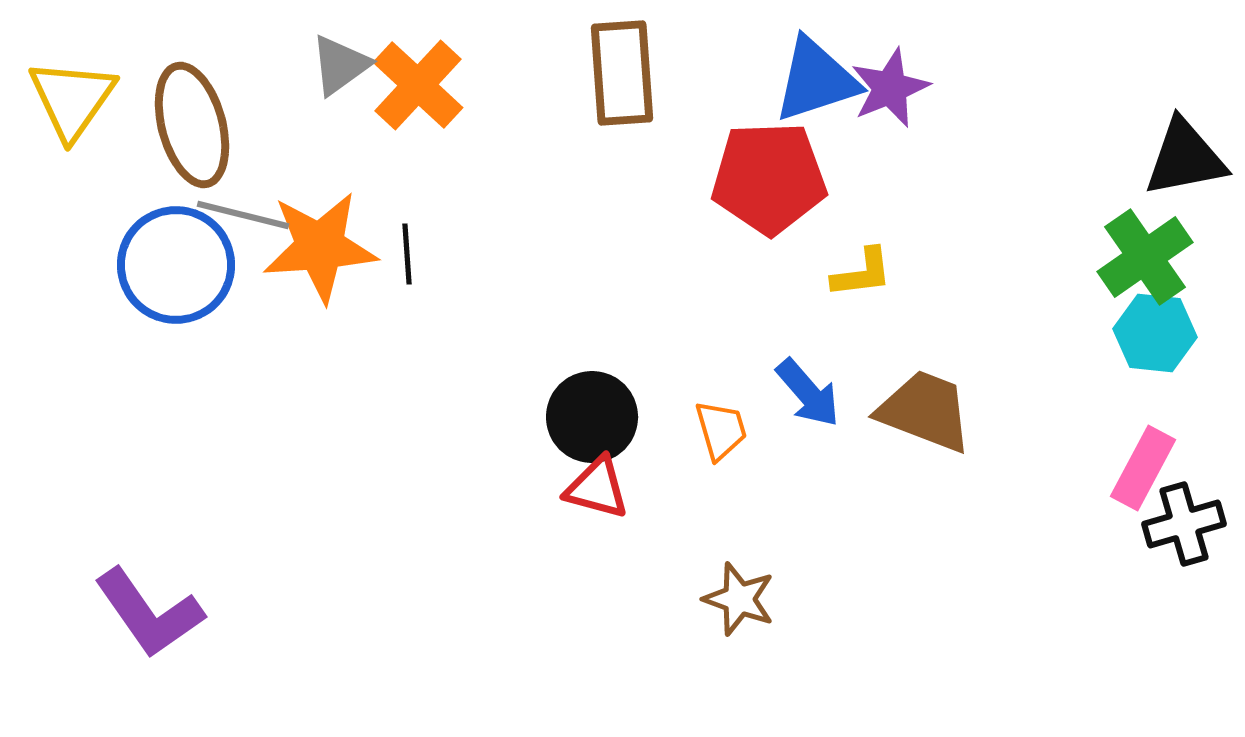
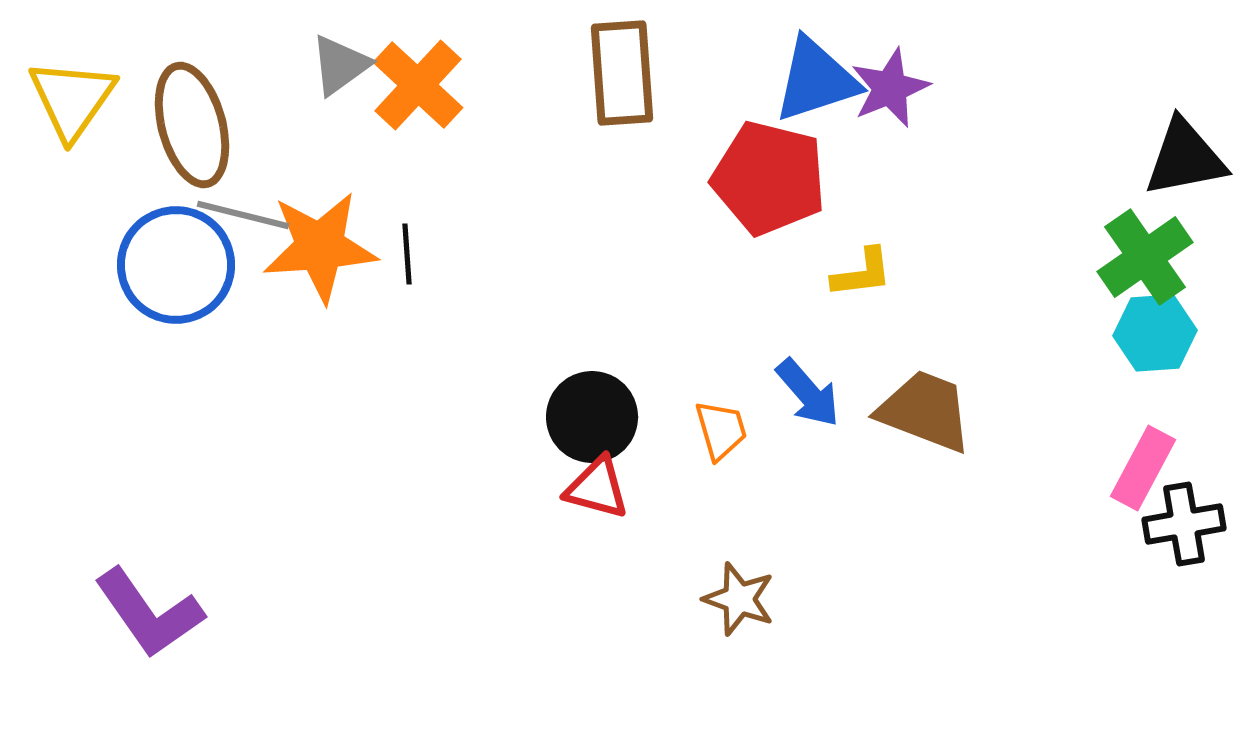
red pentagon: rotated 16 degrees clockwise
cyan hexagon: rotated 10 degrees counterclockwise
black cross: rotated 6 degrees clockwise
